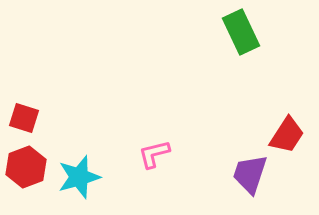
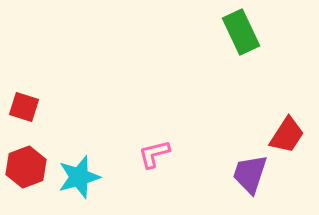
red square: moved 11 px up
